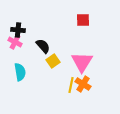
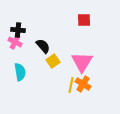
red square: moved 1 px right
